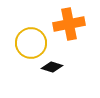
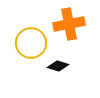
black diamond: moved 6 px right, 1 px up
